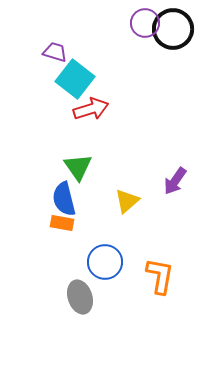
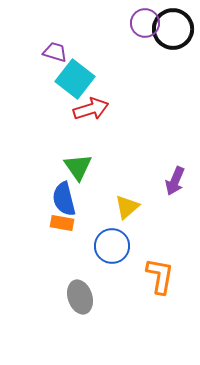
purple arrow: rotated 12 degrees counterclockwise
yellow triangle: moved 6 px down
blue circle: moved 7 px right, 16 px up
